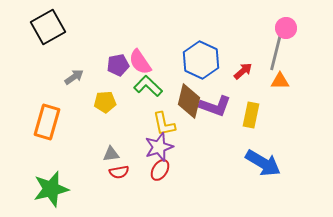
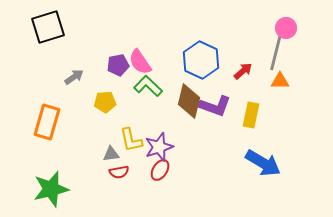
black square: rotated 12 degrees clockwise
yellow L-shape: moved 33 px left, 16 px down
